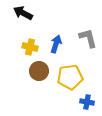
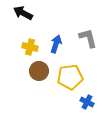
blue cross: rotated 16 degrees clockwise
